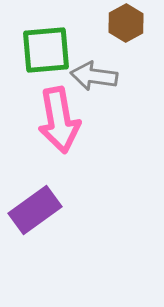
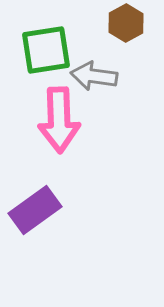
green square: rotated 4 degrees counterclockwise
pink arrow: rotated 8 degrees clockwise
